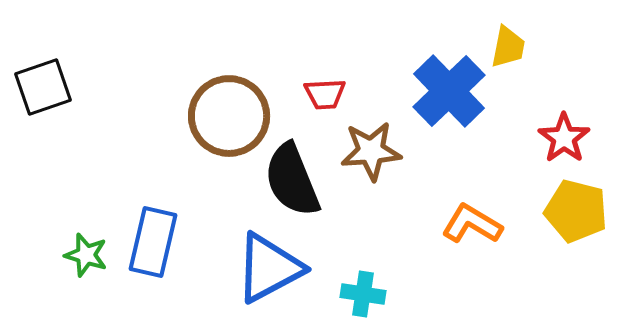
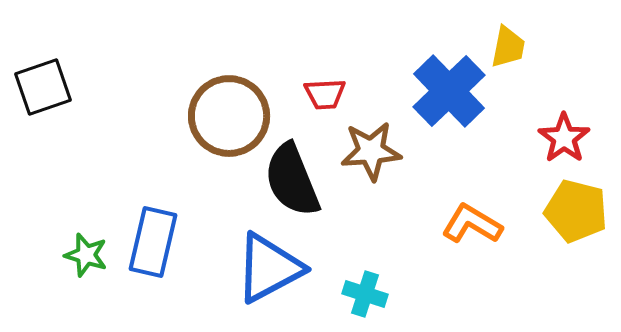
cyan cross: moved 2 px right; rotated 9 degrees clockwise
